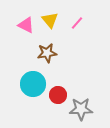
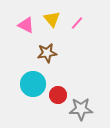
yellow triangle: moved 2 px right, 1 px up
